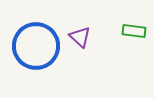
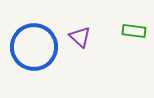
blue circle: moved 2 px left, 1 px down
